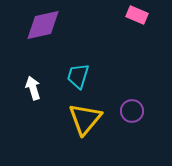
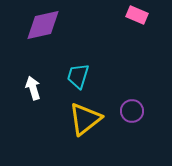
yellow triangle: rotated 12 degrees clockwise
